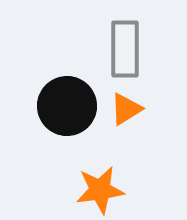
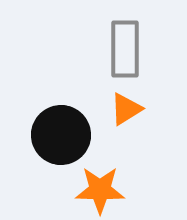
black circle: moved 6 px left, 29 px down
orange star: rotated 9 degrees clockwise
